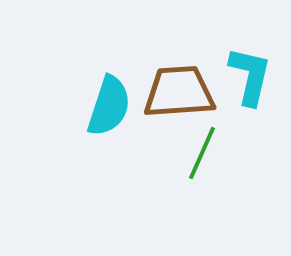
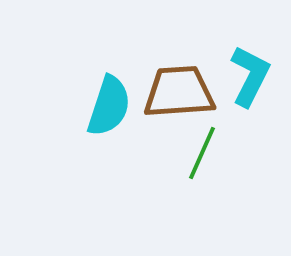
cyan L-shape: rotated 14 degrees clockwise
